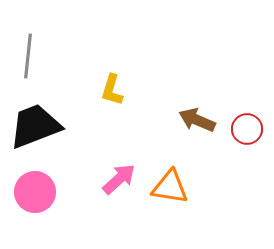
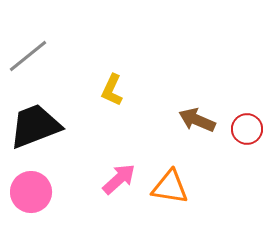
gray line: rotated 45 degrees clockwise
yellow L-shape: rotated 8 degrees clockwise
pink circle: moved 4 px left
